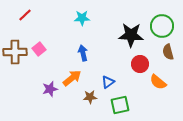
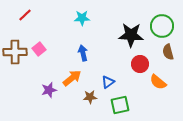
purple star: moved 1 px left, 1 px down
